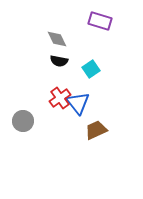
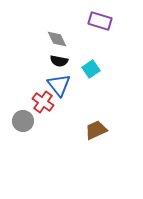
red cross: moved 17 px left, 4 px down; rotated 20 degrees counterclockwise
blue triangle: moved 19 px left, 18 px up
